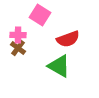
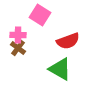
red semicircle: moved 2 px down
green triangle: moved 1 px right, 3 px down
